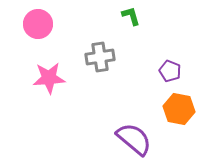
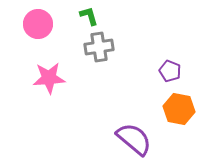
green L-shape: moved 42 px left
gray cross: moved 1 px left, 10 px up
